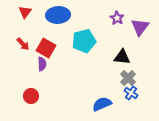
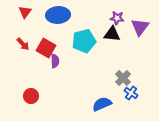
purple star: rotated 24 degrees counterclockwise
black triangle: moved 10 px left, 23 px up
purple semicircle: moved 13 px right, 3 px up
gray cross: moved 5 px left
